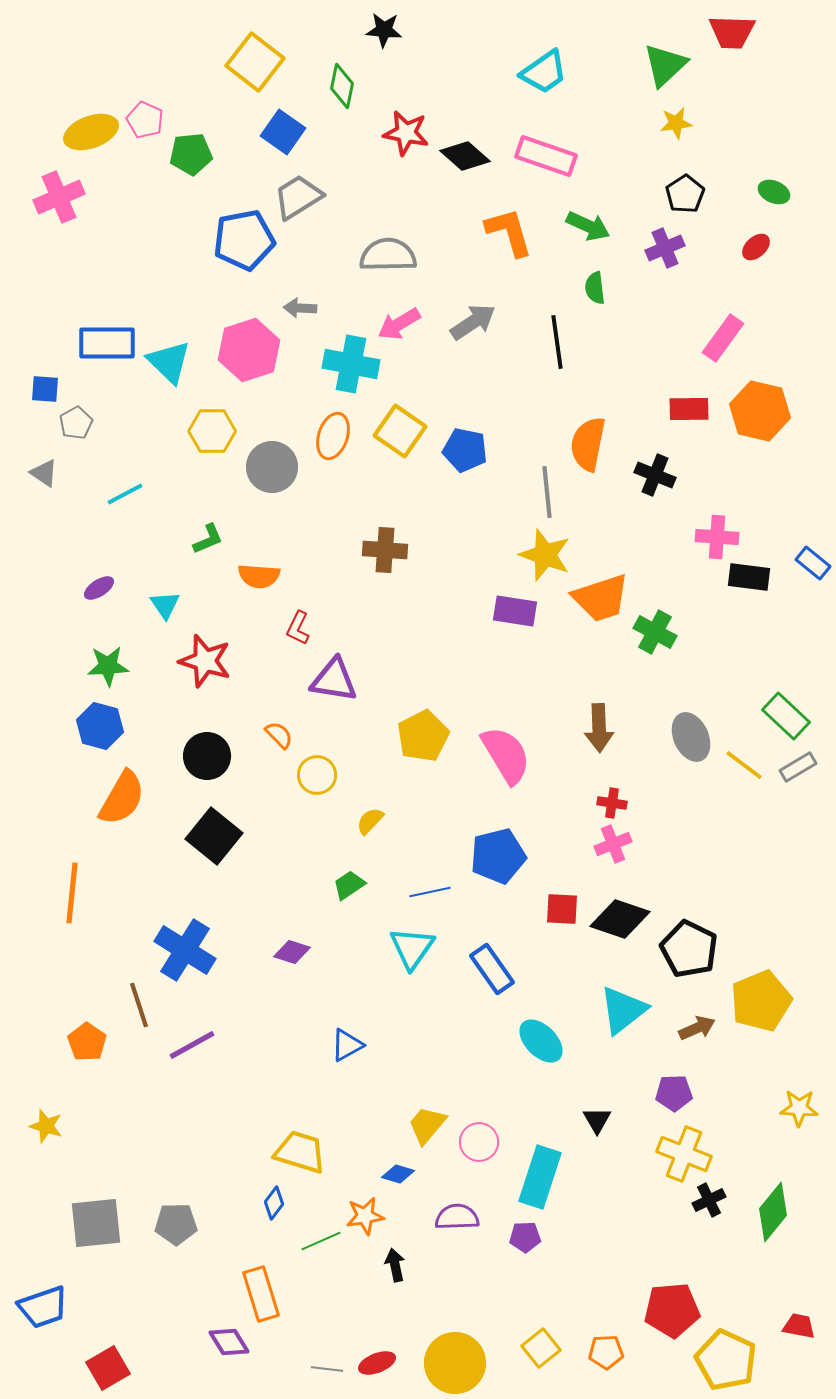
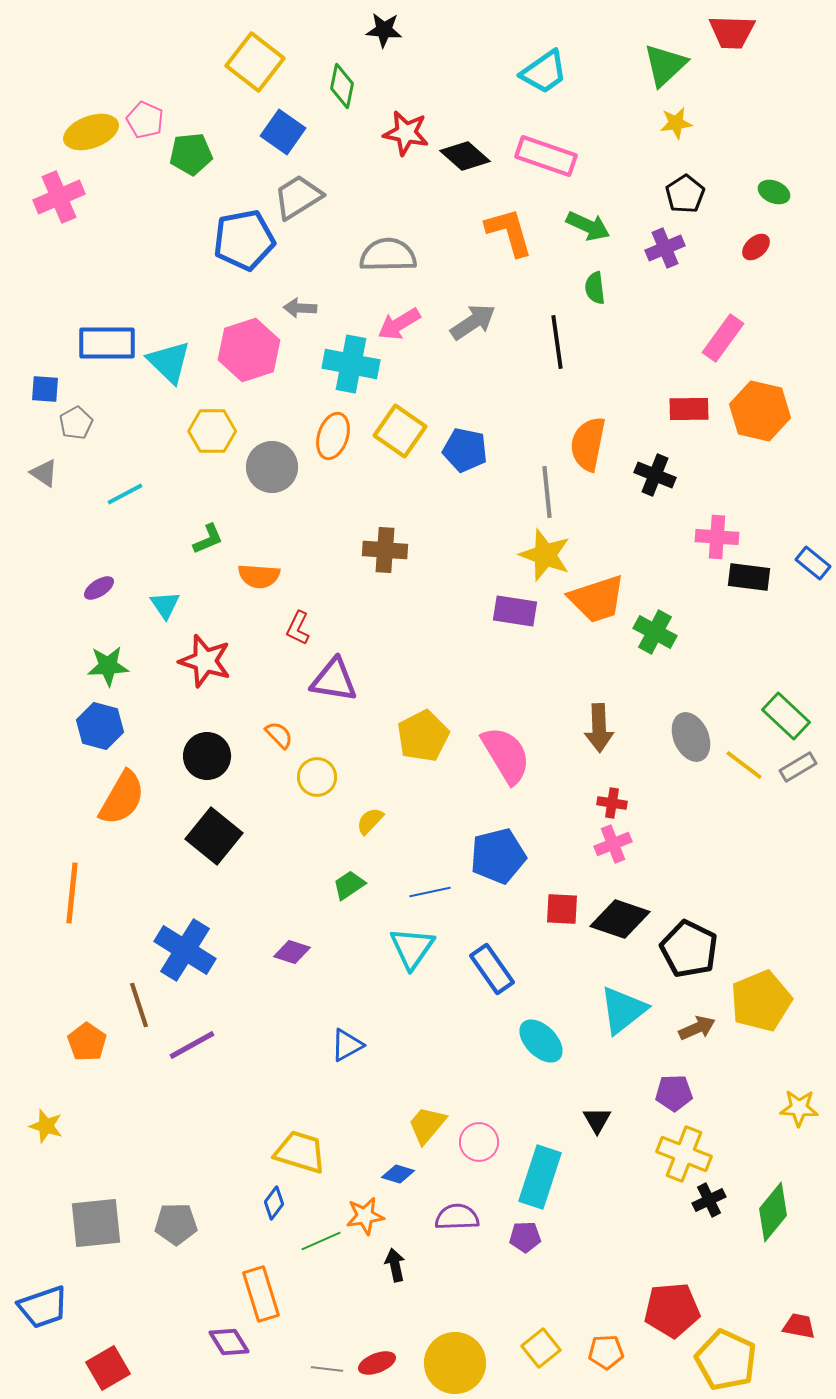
orange trapezoid at (601, 598): moved 4 px left, 1 px down
yellow circle at (317, 775): moved 2 px down
